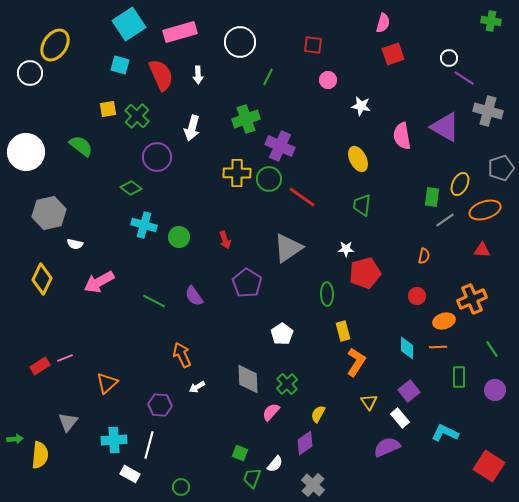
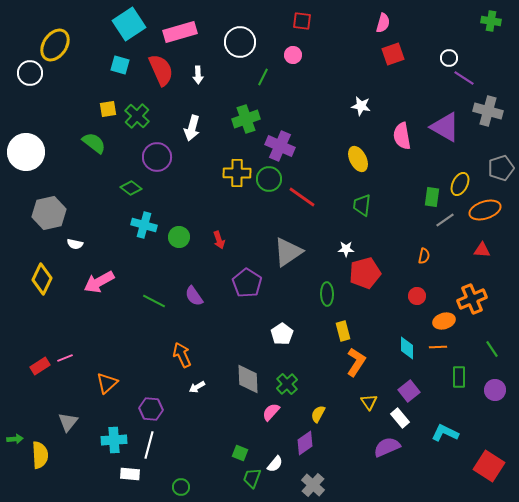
red square at (313, 45): moved 11 px left, 24 px up
red semicircle at (161, 75): moved 5 px up
green line at (268, 77): moved 5 px left
pink circle at (328, 80): moved 35 px left, 25 px up
green semicircle at (81, 146): moved 13 px right, 3 px up
red arrow at (225, 240): moved 6 px left
gray triangle at (288, 248): moved 4 px down
purple hexagon at (160, 405): moved 9 px left, 4 px down
yellow semicircle at (40, 455): rotated 8 degrees counterclockwise
white rectangle at (130, 474): rotated 24 degrees counterclockwise
